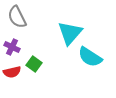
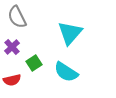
purple cross: rotated 21 degrees clockwise
cyan semicircle: moved 24 px left, 15 px down
green square: moved 1 px up; rotated 21 degrees clockwise
red semicircle: moved 8 px down
